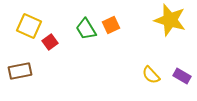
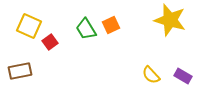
purple rectangle: moved 1 px right
